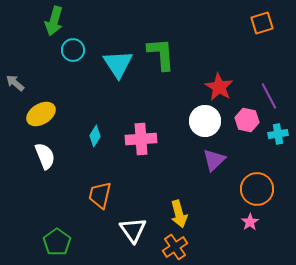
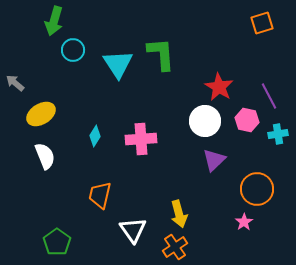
pink star: moved 6 px left
